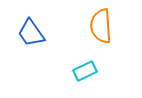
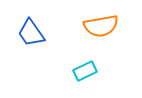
orange semicircle: rotated 96 degrees counterclockwise
